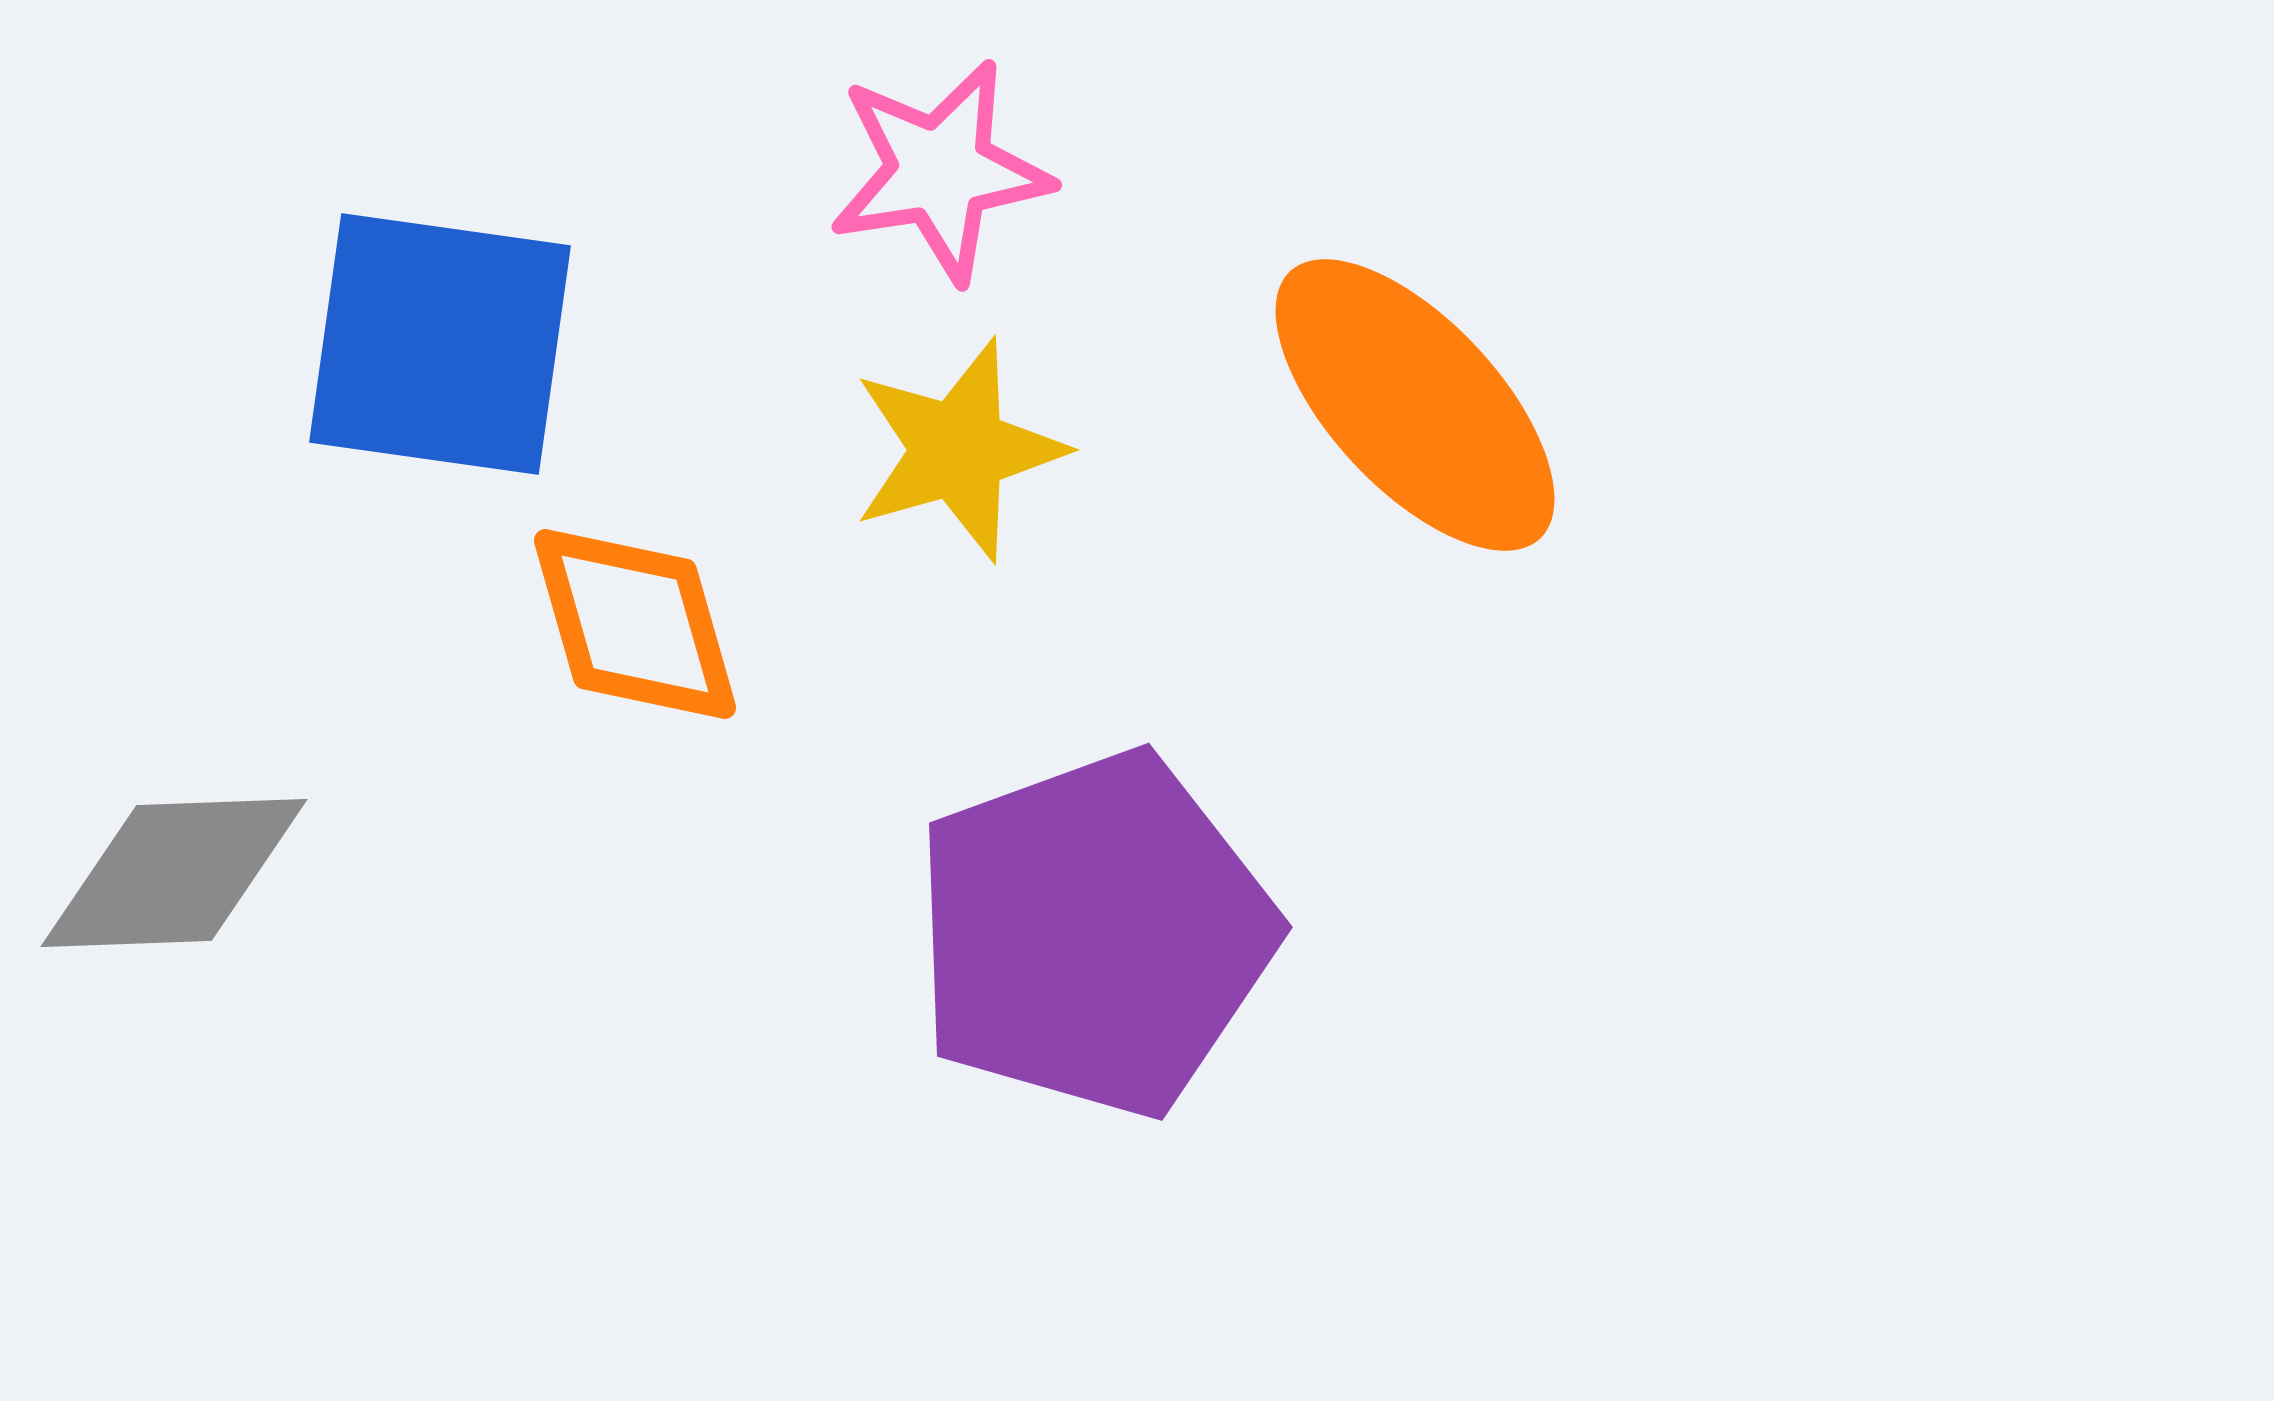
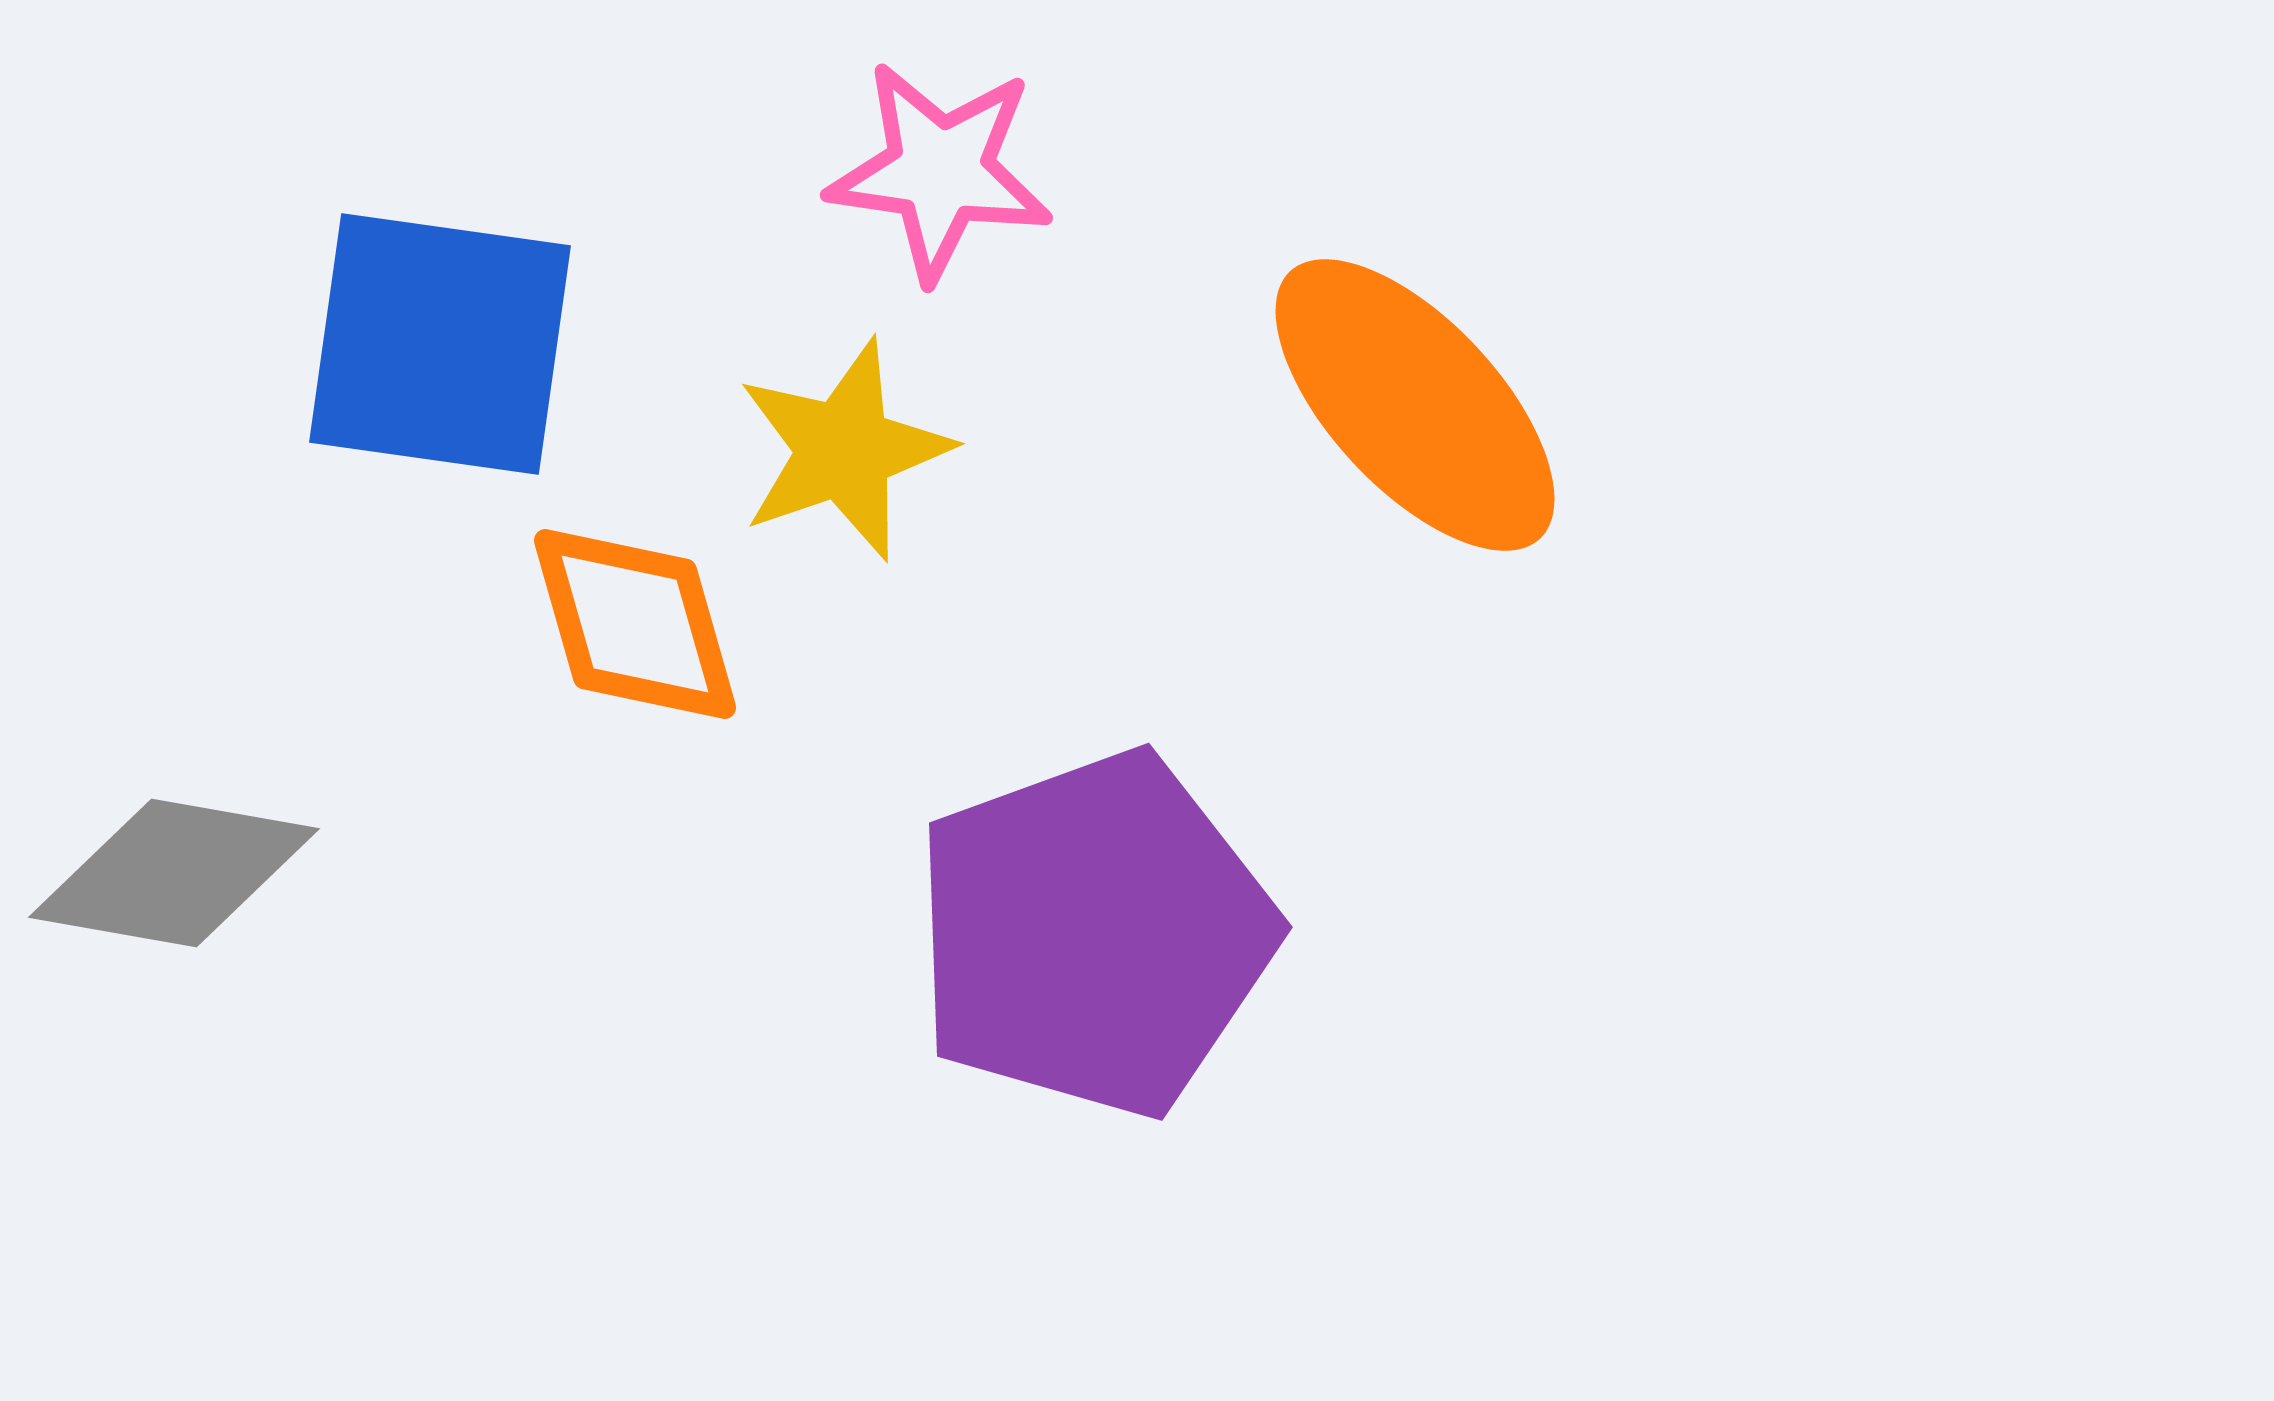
pink star: rotated 17 degrees clockwise
yellow star: moved 114 px left; rotated 3 degrees counterclockwise
gray diamond: rotated 12 degrees clockwise
